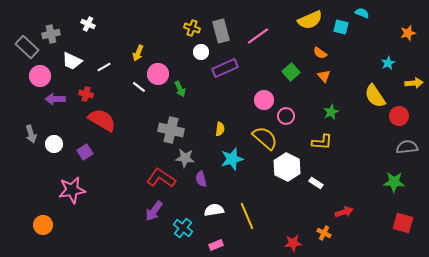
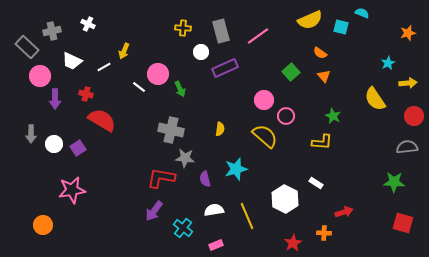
yellow cross at (192, 28): moved 9 px left; rotated 14 degrees counterclockwise
gray cross at (51, 34): moved 1 px right, 3 px up
yellow arrow at (138, 53): moved 14 px left, 2 px up
yellow arrow at (414, 83): moved 6 px left
yellow semicircle at (375, 96): moved 3 px down
purple arrow at (55, 99): rotated 90 degrees counterclockwise
green star at (331, 112): moved 2 px right, 4 px down; rotated 21 degrees counterclockwise
red circle at (399, 116): moved 15 px right
gray arrow at (31, 134): rotated 18 degrees clockwise
yellow semicircle at (265, 138): moved 2 px up
purple square at (85, 152): moved 7 px left, 4 px up
cyan star at (232, 159): moved 4 px right, 10 px down
white hexagon at (287, 167): moved 2 px left, 32 px down
red L-shape at (161, 178): rotated 24 degrees counterclockwise
purple semicircle at (201, 179): moved 4 px right
orange cross at (324, 233): rotated 24 degrees counterclockwise
red star at (293, 243): rotated 24 degrees counterclockwise
